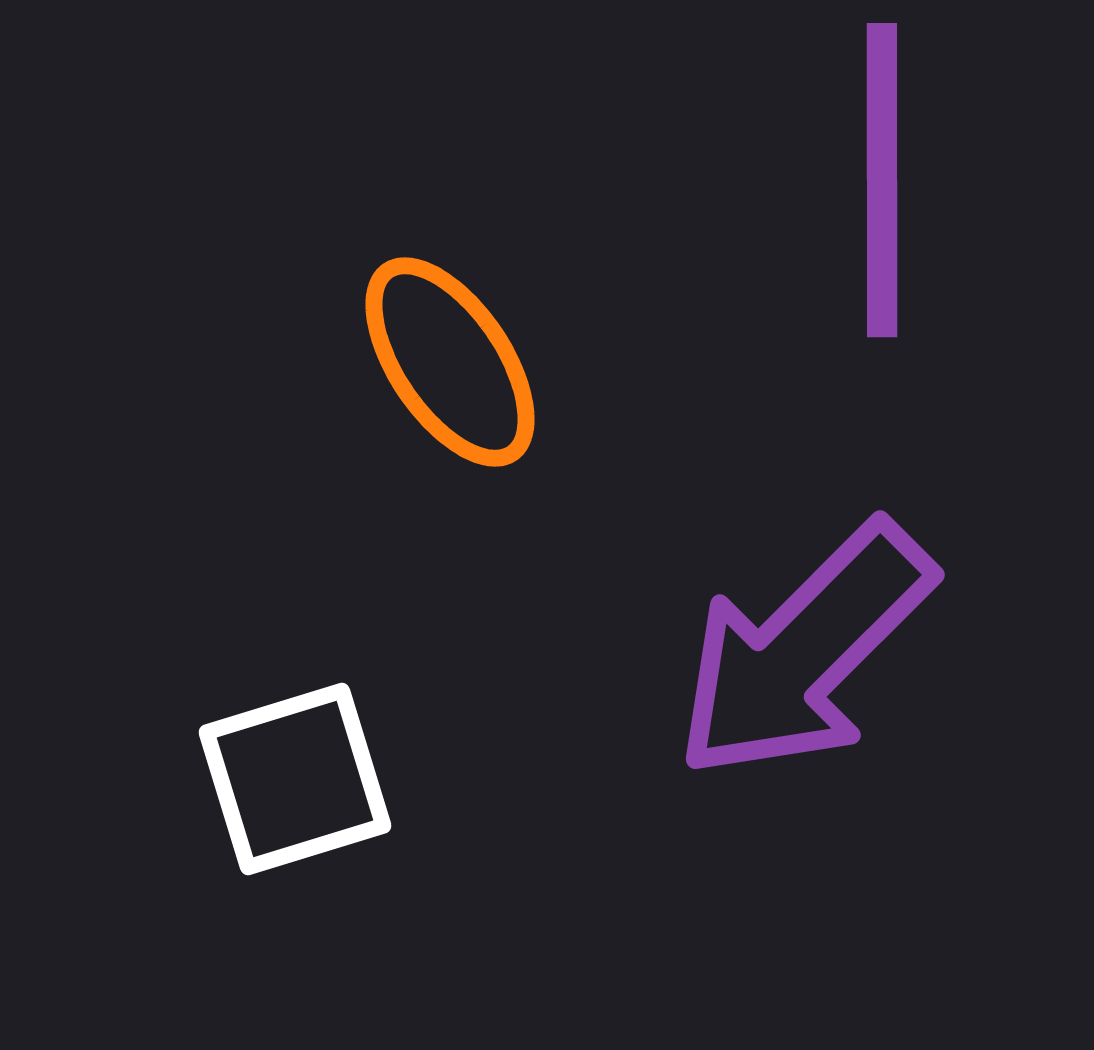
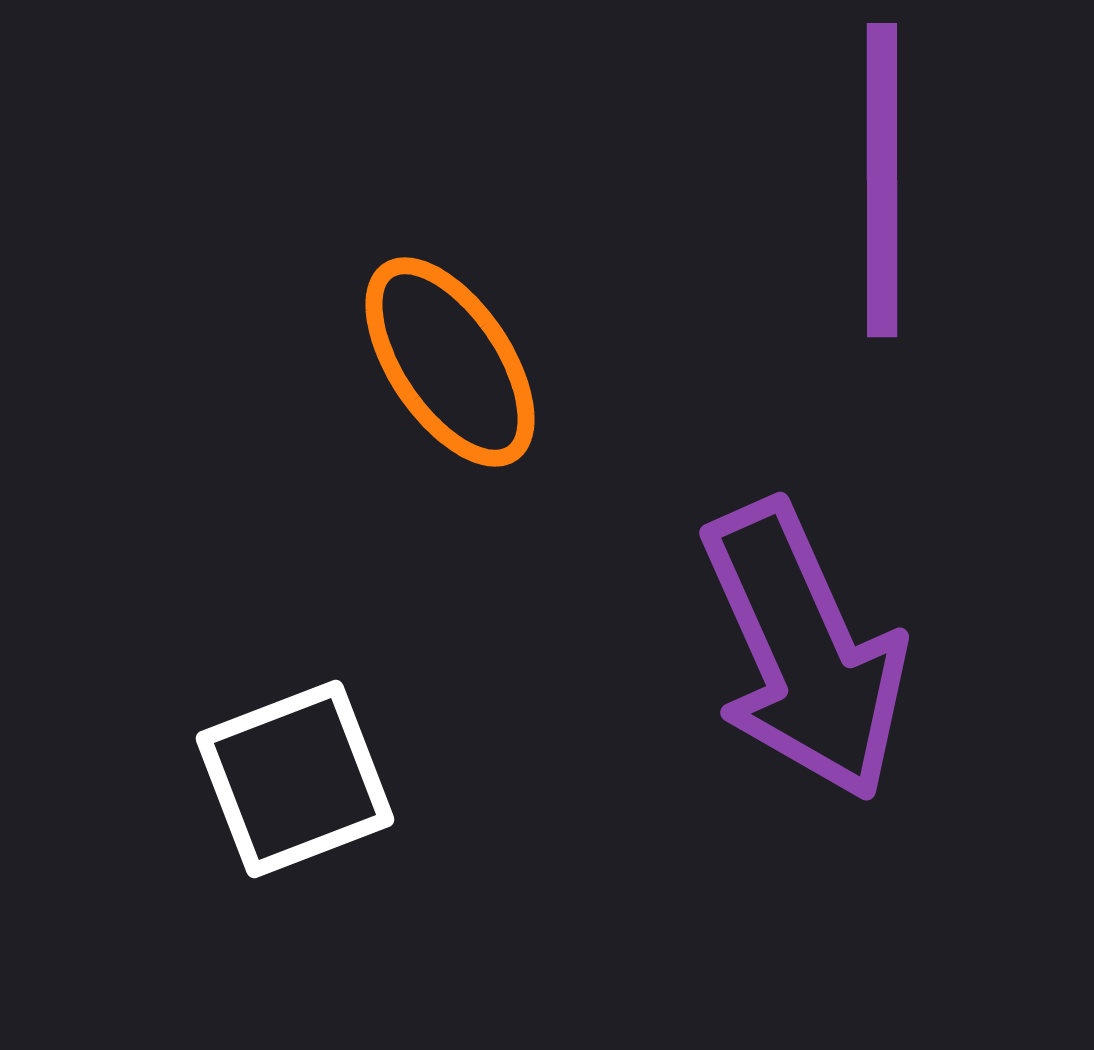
purple arrow: rotated 69 degrees counterclockwise
white square: rotated 4 degrees counterclockwise
